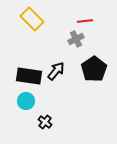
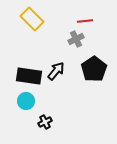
black cross: rotated 24 degrees clockwise
